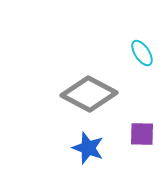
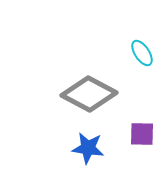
blue star: rotated 12 degrees counterclockwise
